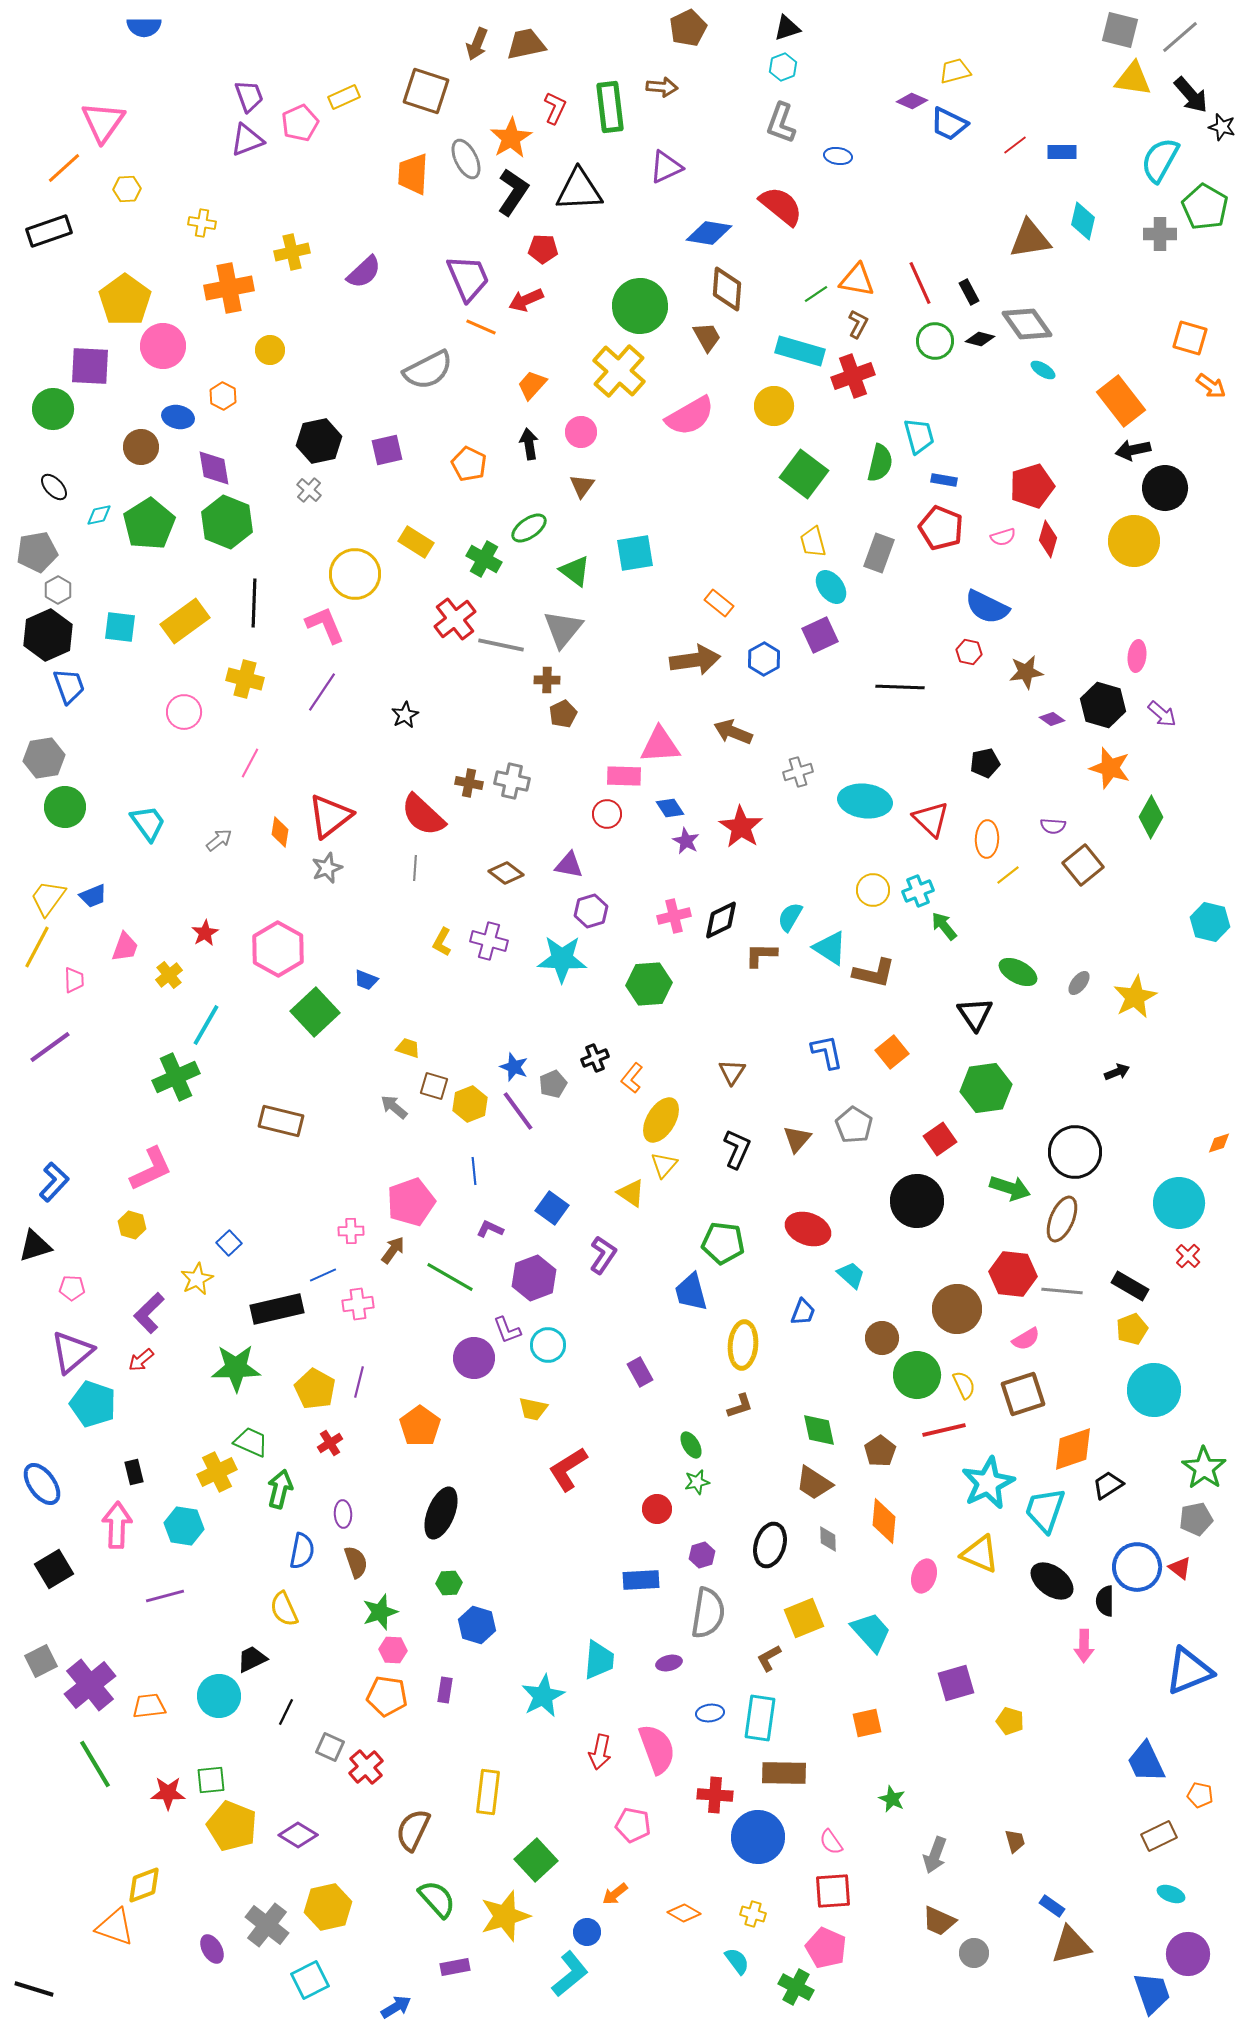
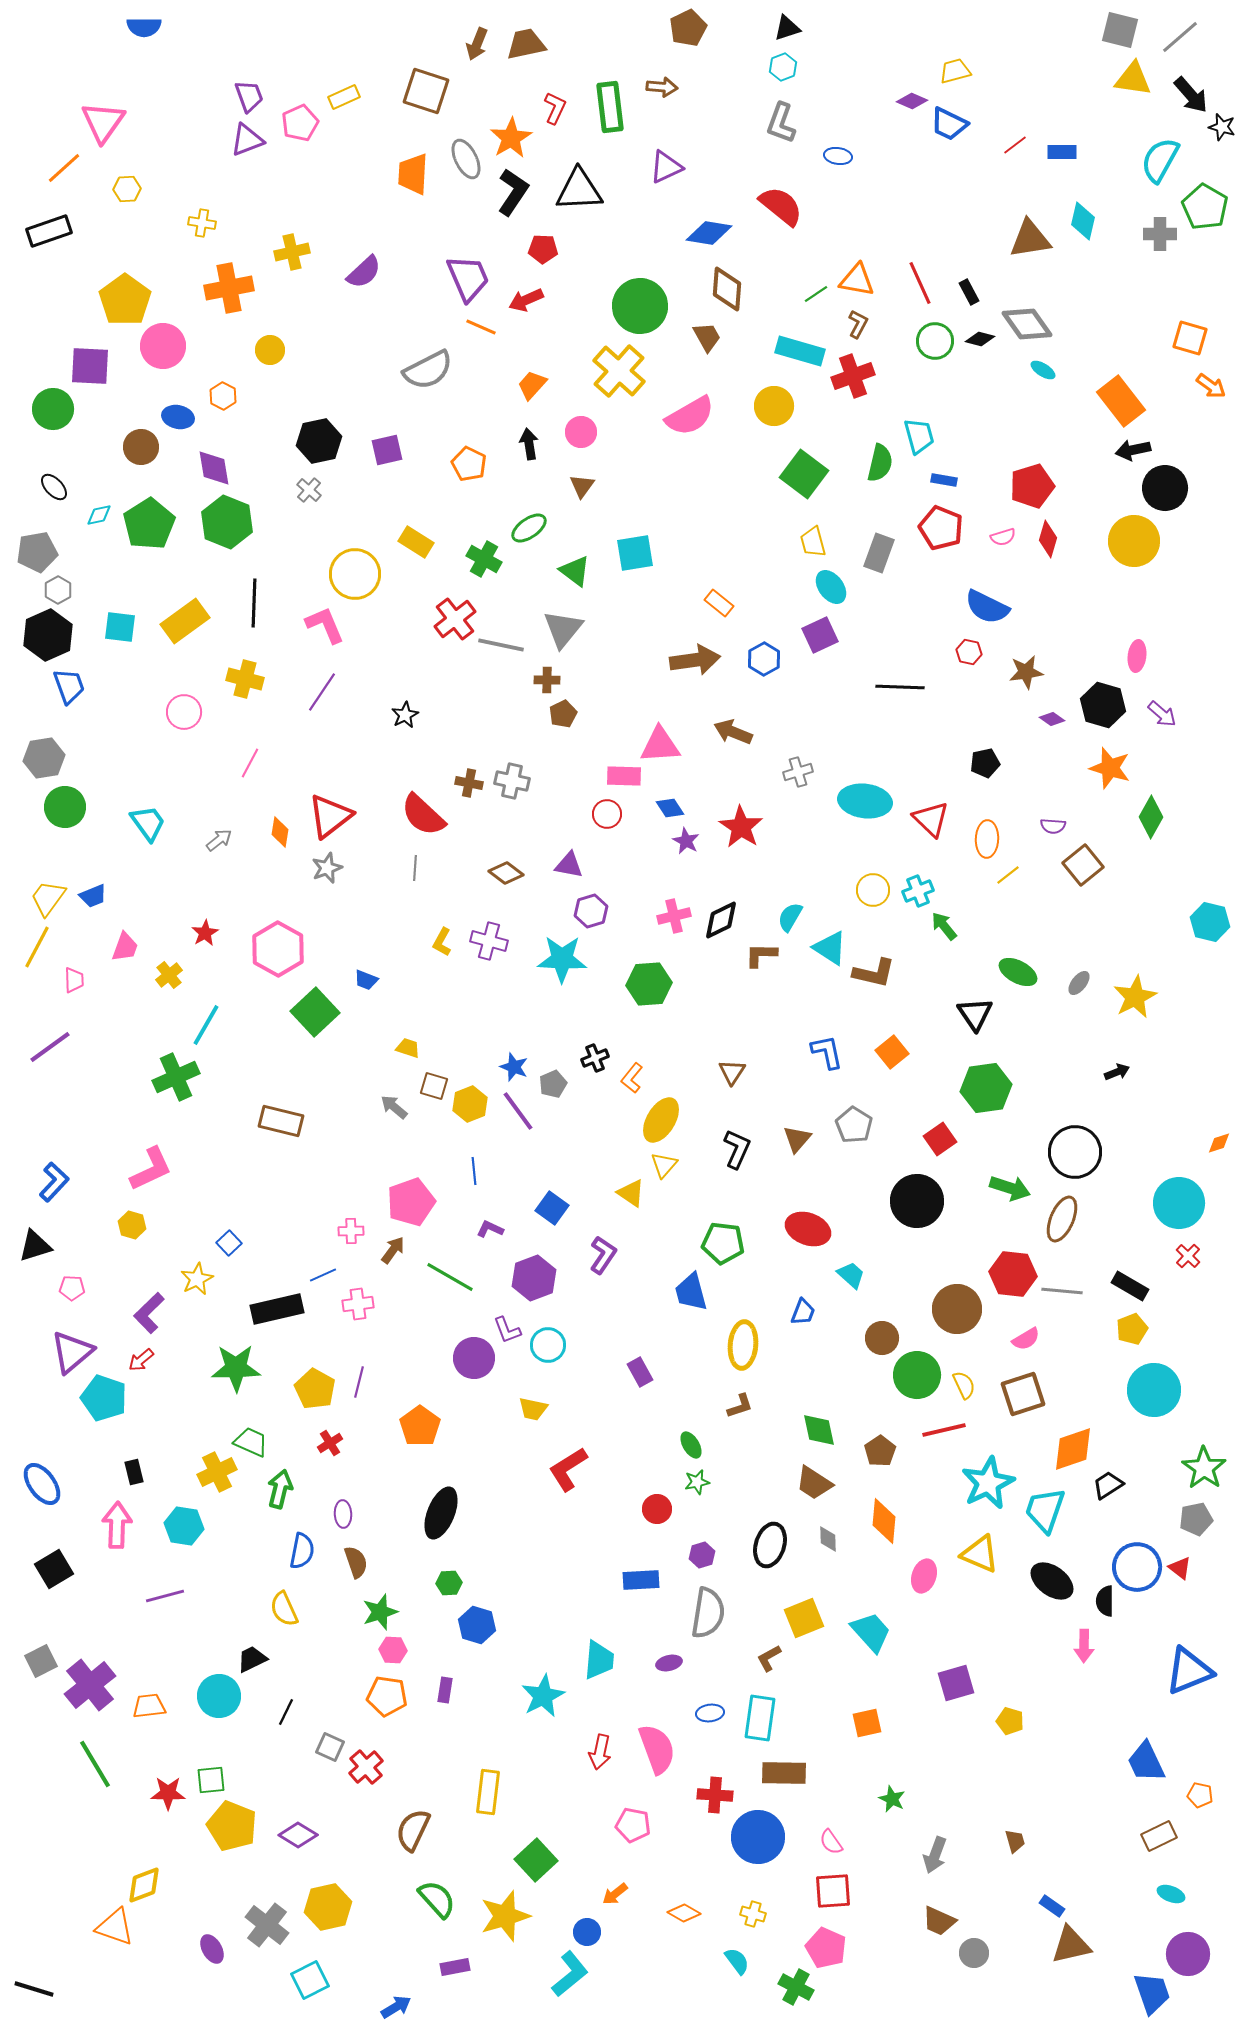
cyan pentagon at (93, 1404): moved 11 px right, 6 px up
